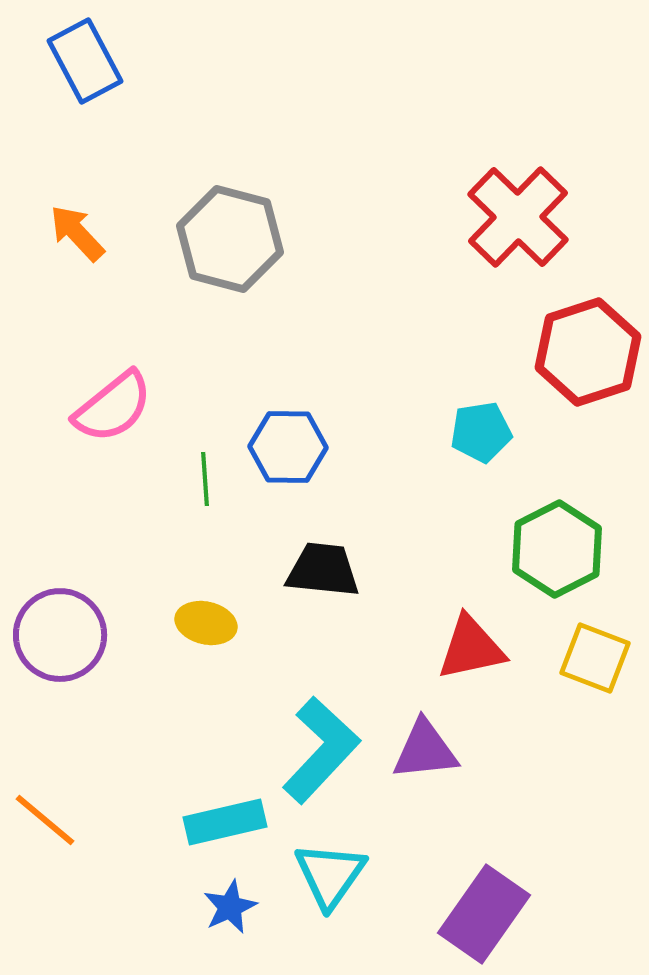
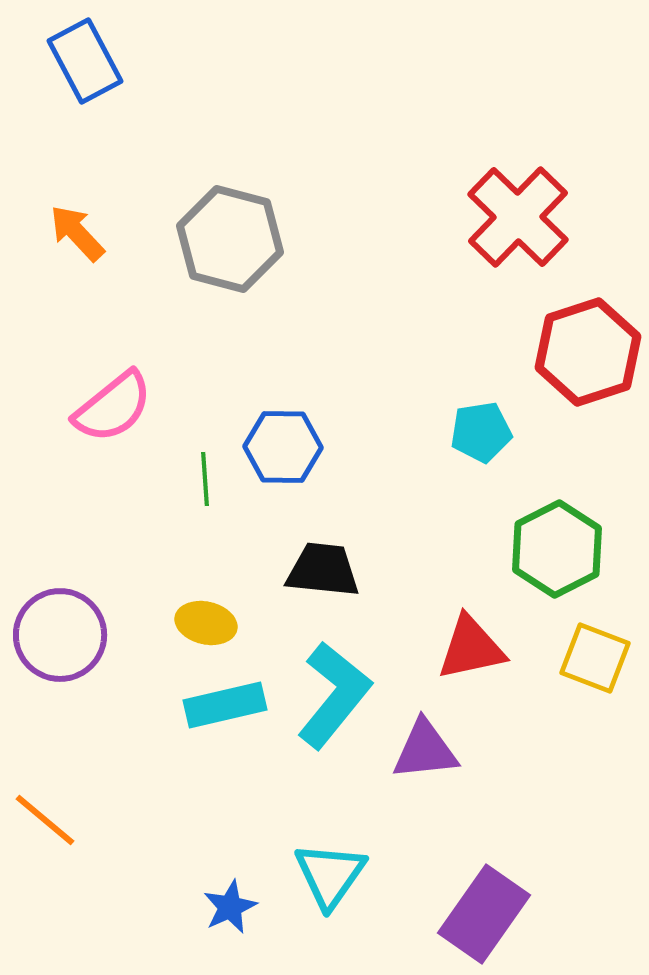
blue hexagon: moved 5 px left
cyan L-shape: moved 13 px right, 55 px up; rotated 4 degrees counterclockwise
cyan rectangle: moved 117 px up
